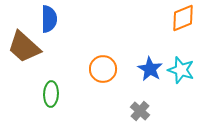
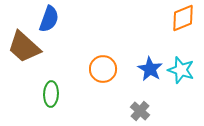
blue semicircle: rotated 20 degrees clockwise
